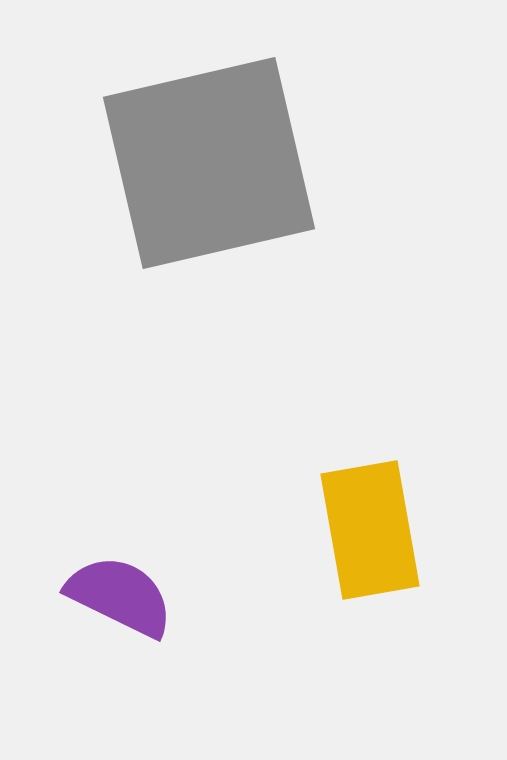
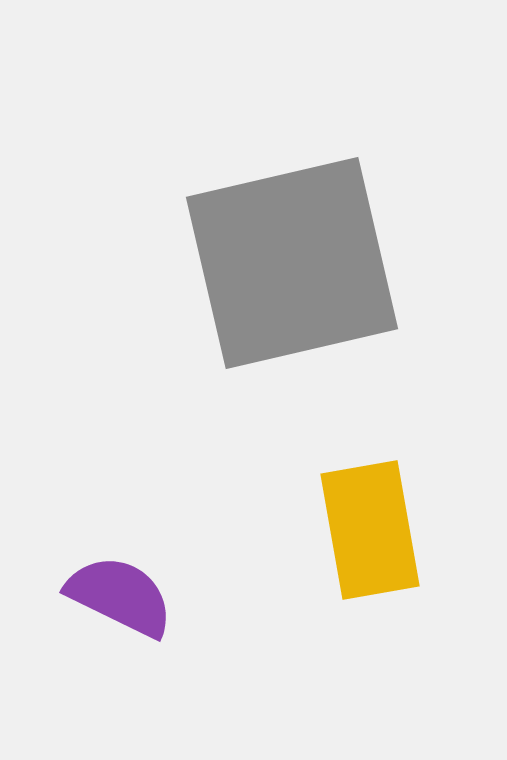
gray square: moved 83 px right, 100 px down
